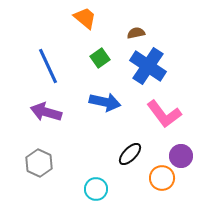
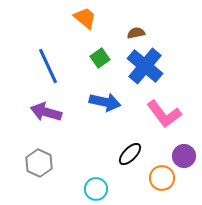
blue cross: moved 3 px left; rotated 6 degrees clockwise
purple circle: moved 3 px right
